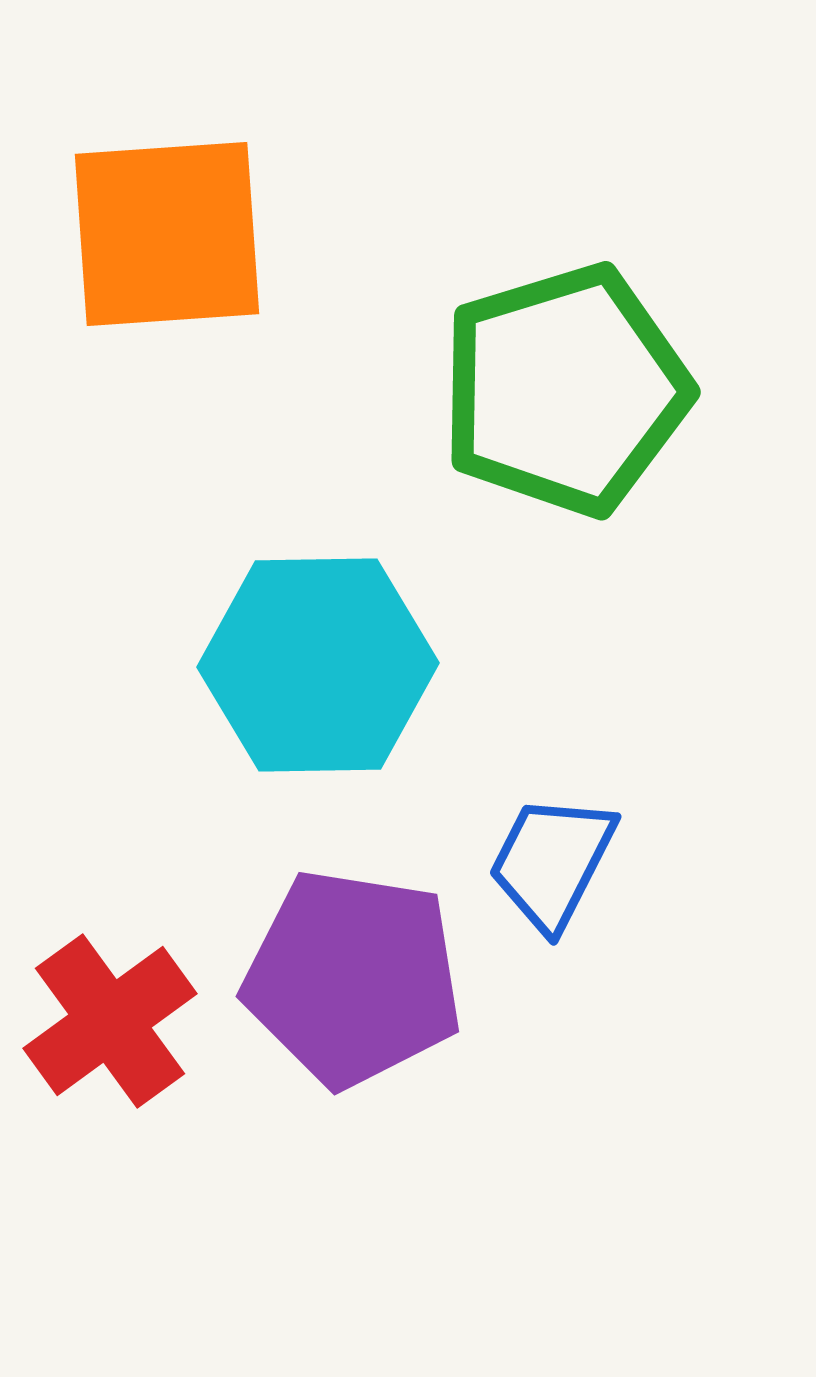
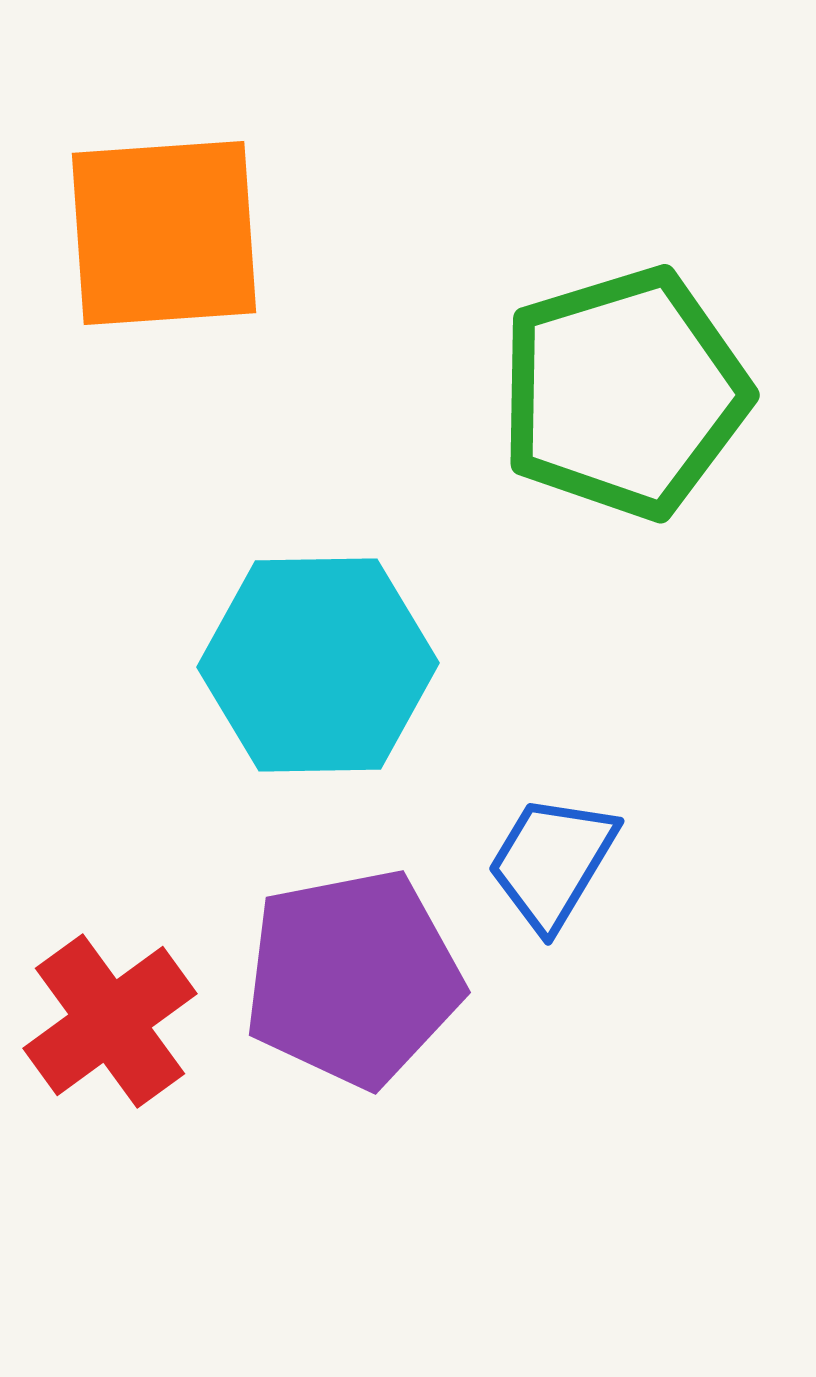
orange square: moved 3 px left, 1 px up
green pentagon: moved 59 px right, 3 px down
blue trapezoid: rotated 4 degrees clockwise
purple pentagon: rotated 20 degrees counterclockwise
